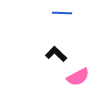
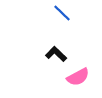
blue line: rotated 42 degrees clockwise
